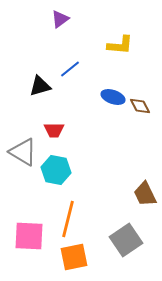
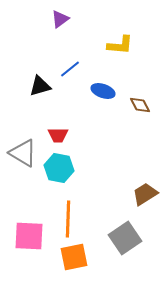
blue ellipse: moved 10 px left, 6 px up
brown diamond: moved 1 px up
red trapezoid: moved 4 px right, 5 px down
gray triangle: moved 1 px down
cyan hexagon: moved 3 px right, 2 px up
brown trapezoid: rotated 84 degrees clockwise
orange line: rotated 12 degrees counterclockwise
gray square: moved 1 px left, 2 px up
